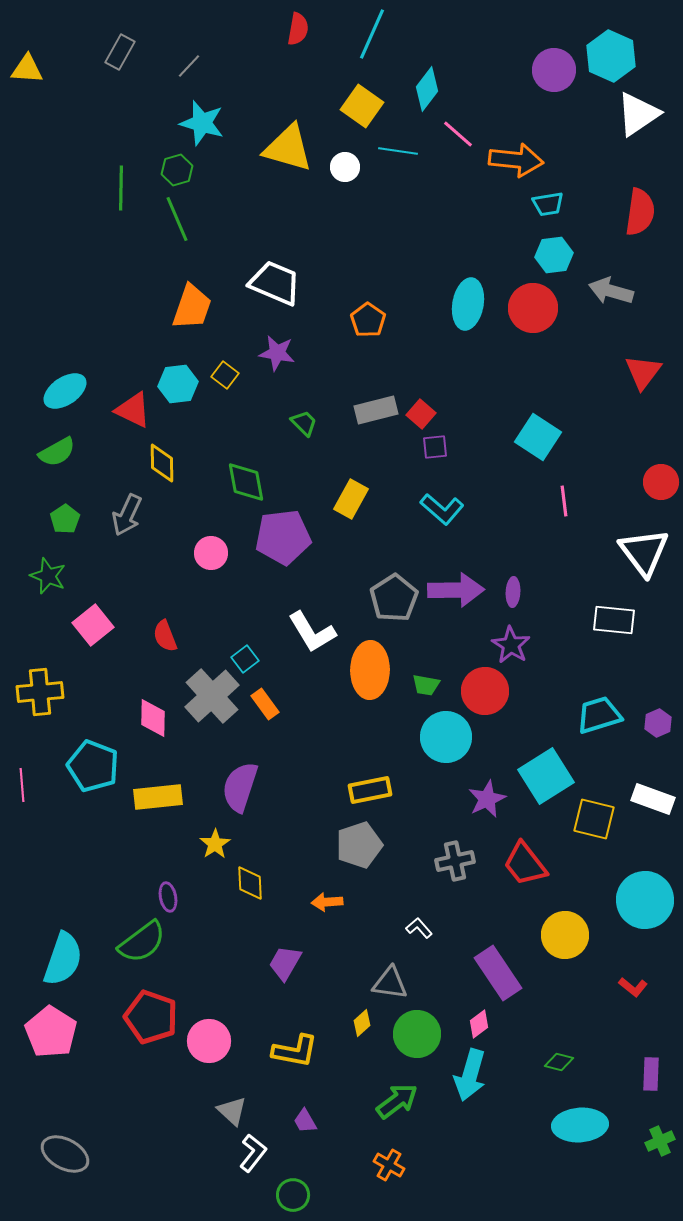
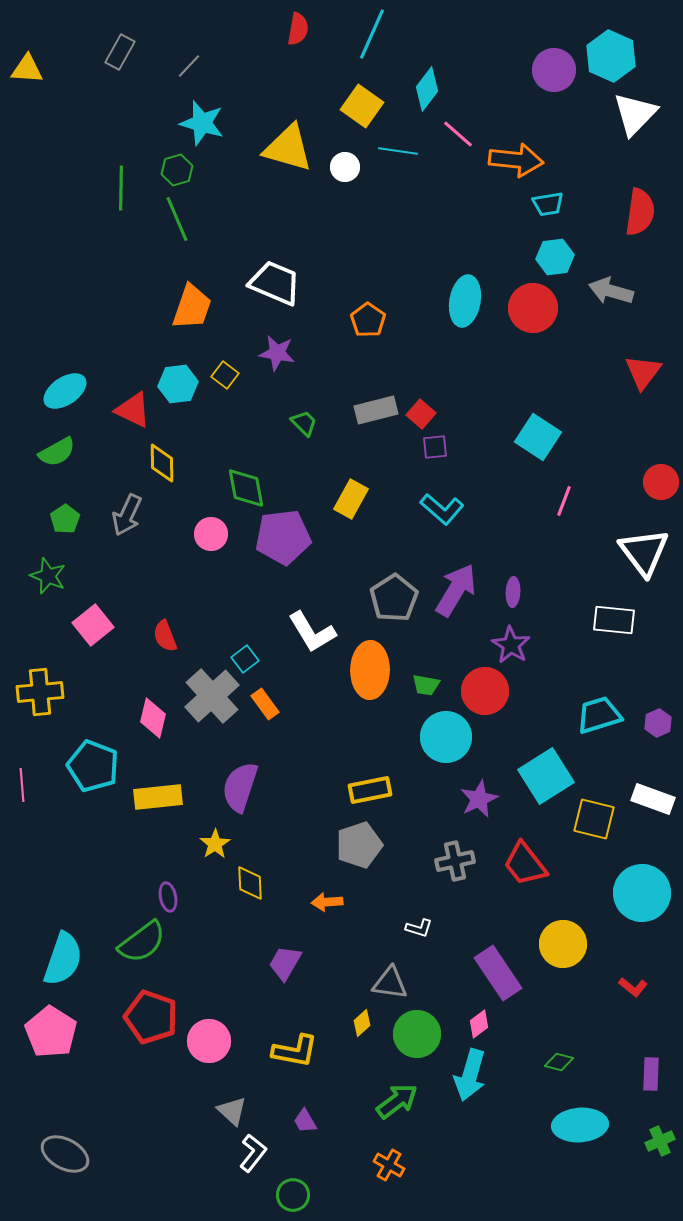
white triangle at (638, 114): moved 3 px left; rotated 12 degrees counterclockwise
cyan hexagon at (554, 255): moved 1 px right, 2 px down
cyan ellipse at (468, 304): moved 3 px left, 3 px up
green diamond at (246, 482): moved 6 px down
pink line at (564, 501): rotated 28 degrees clockwise
pink circle at (211, 553): moved 19 px up
purple arrow at (456, 590): rotated 58 degrees counterclockwise
pink diamond at (153, 718): rotated 12 degrees clockwise
purple star at (487, 799): moved 8 px left
cyan circle at (645, 900): moved 3 px left, 7 px up
white L-shape at (419, 928): rotated 148 degrees clockwise
yellow circle at (565, 935): moved 2 px left, 9 px down
